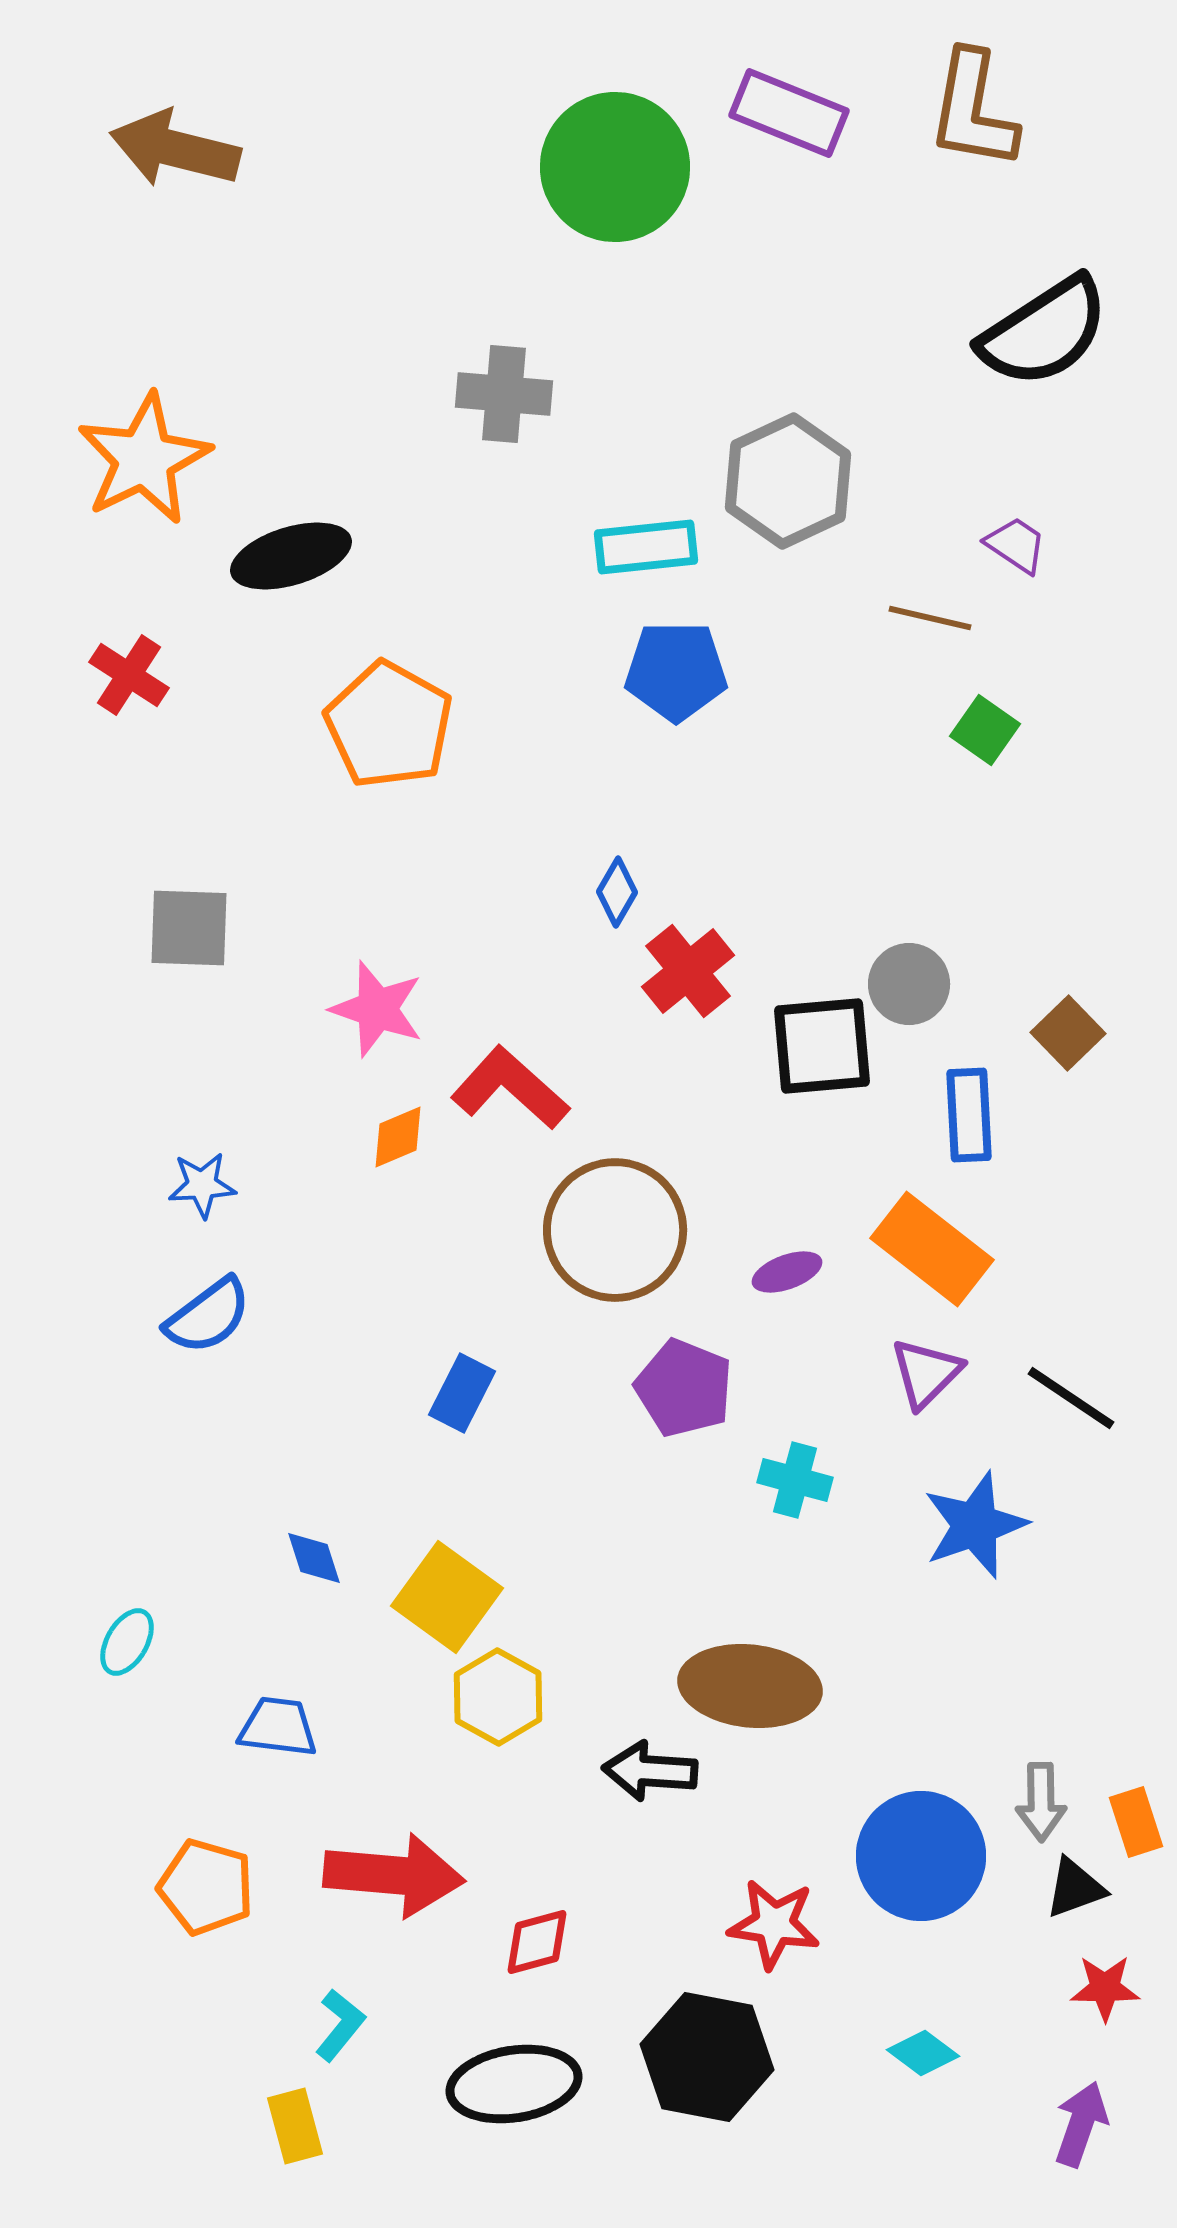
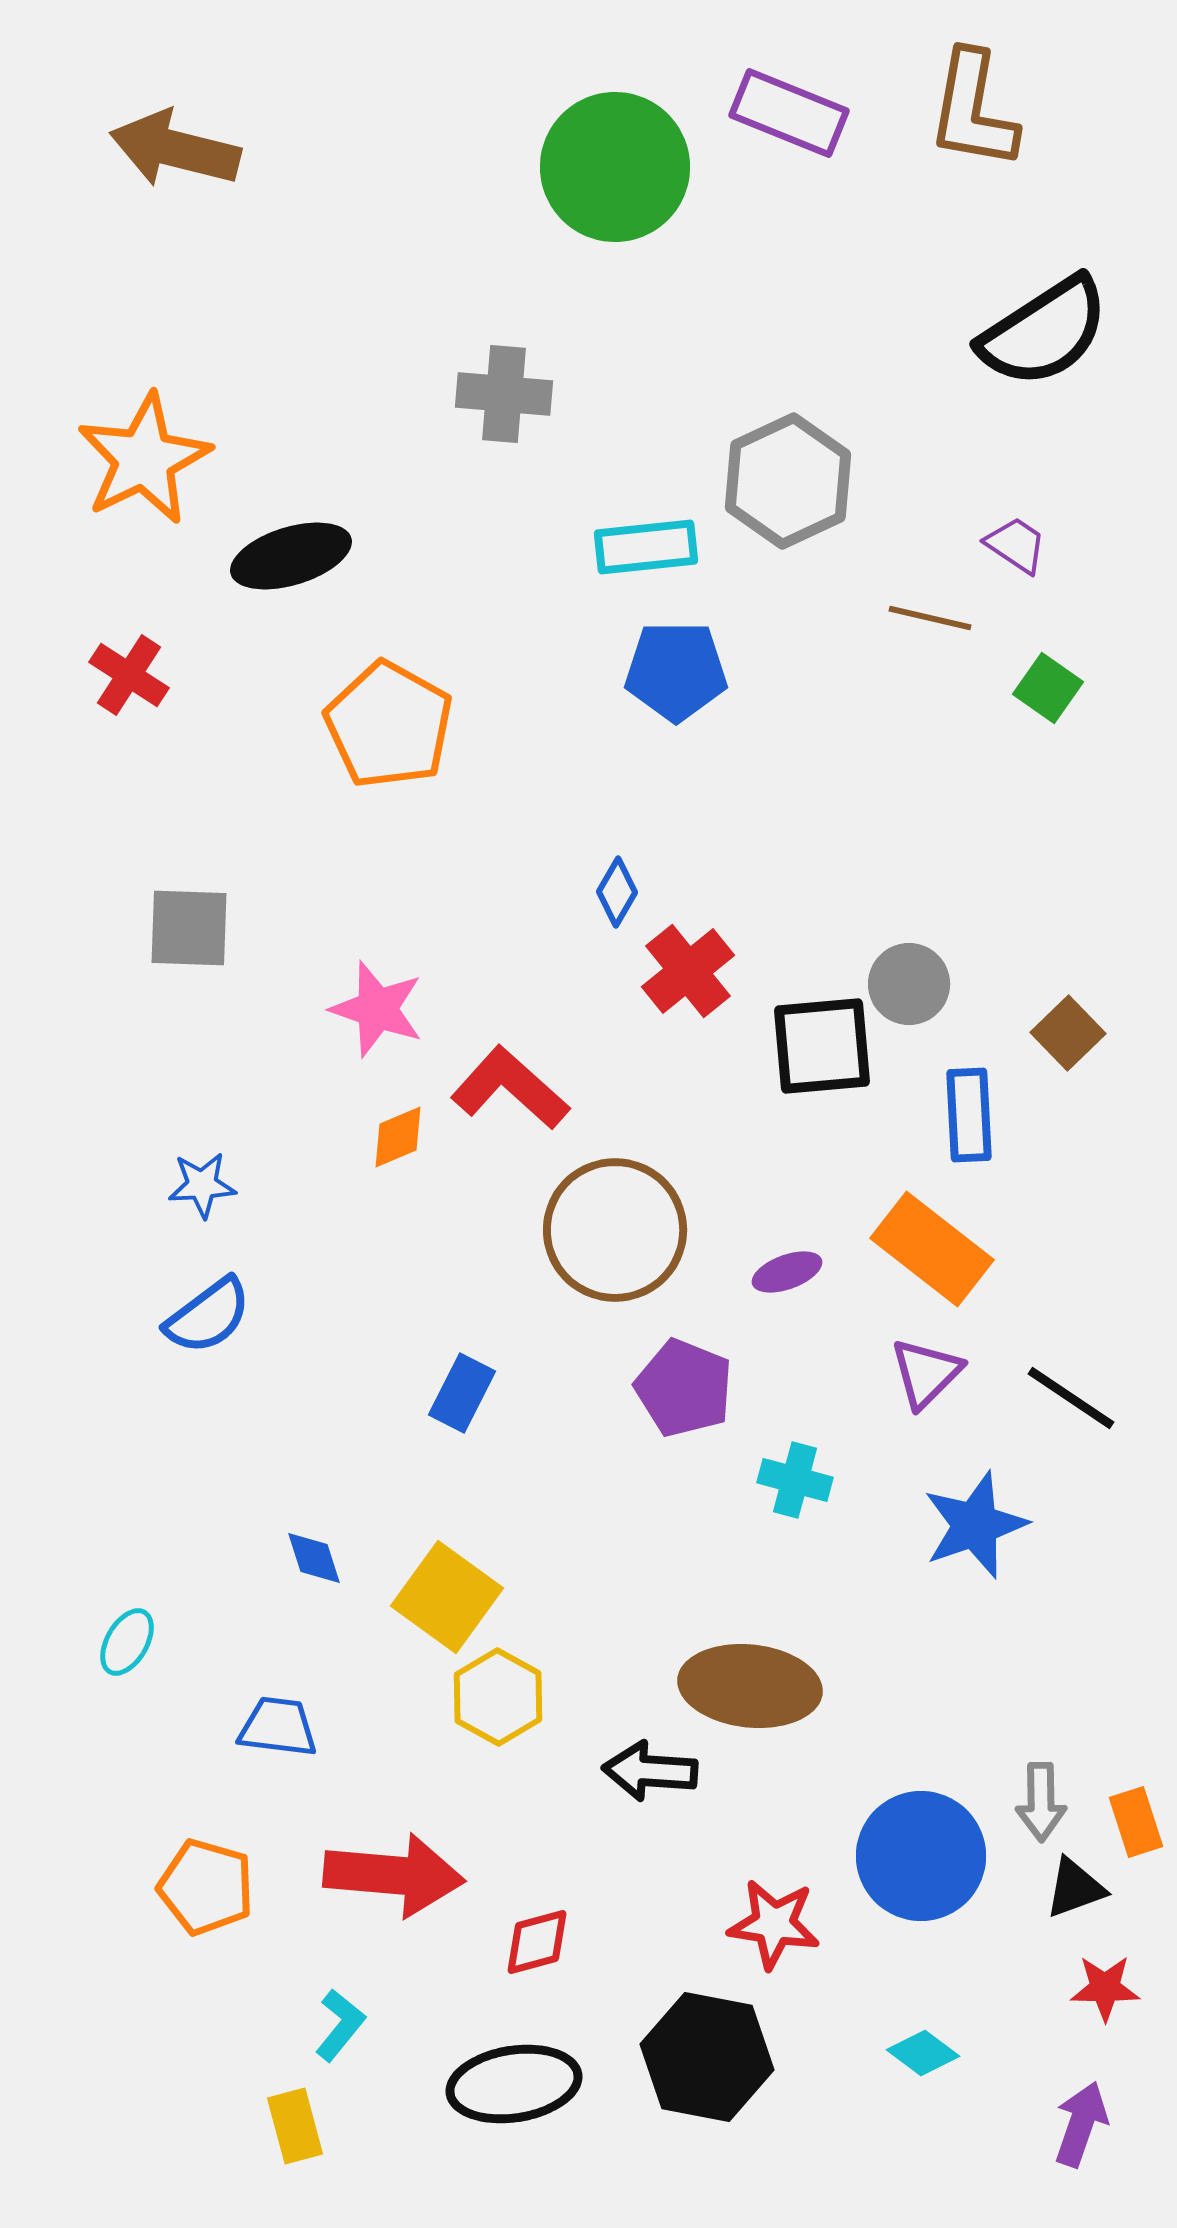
green square at (985, 730): moved 63 px right, 42 px up
